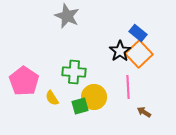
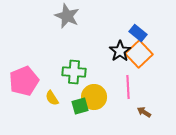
pink pentagon: rotated 16 degrees clockwise
